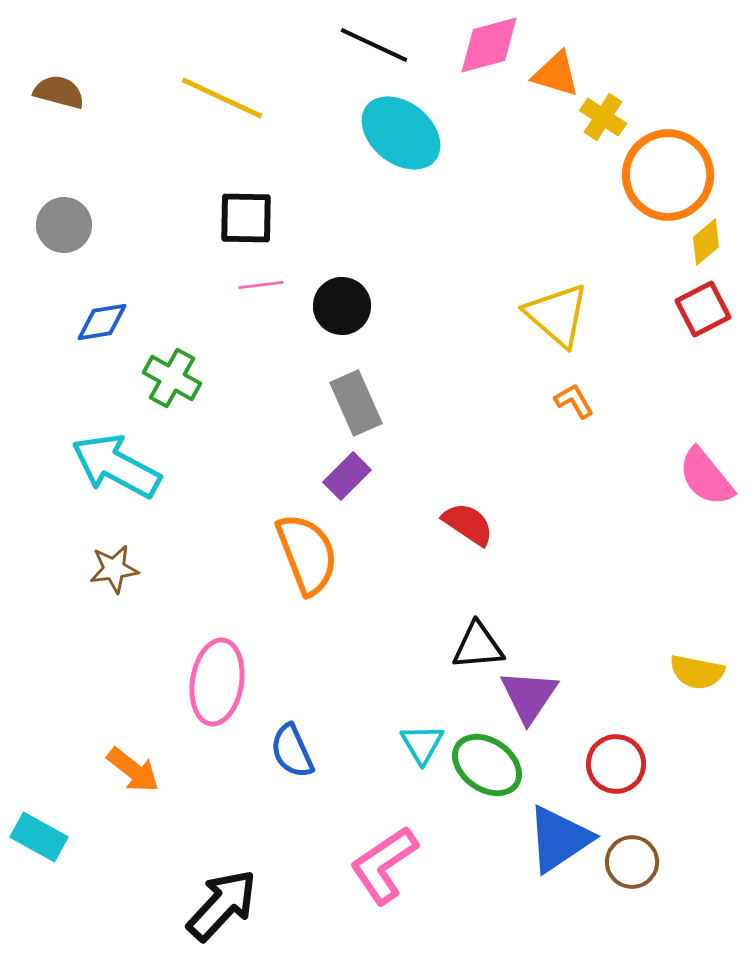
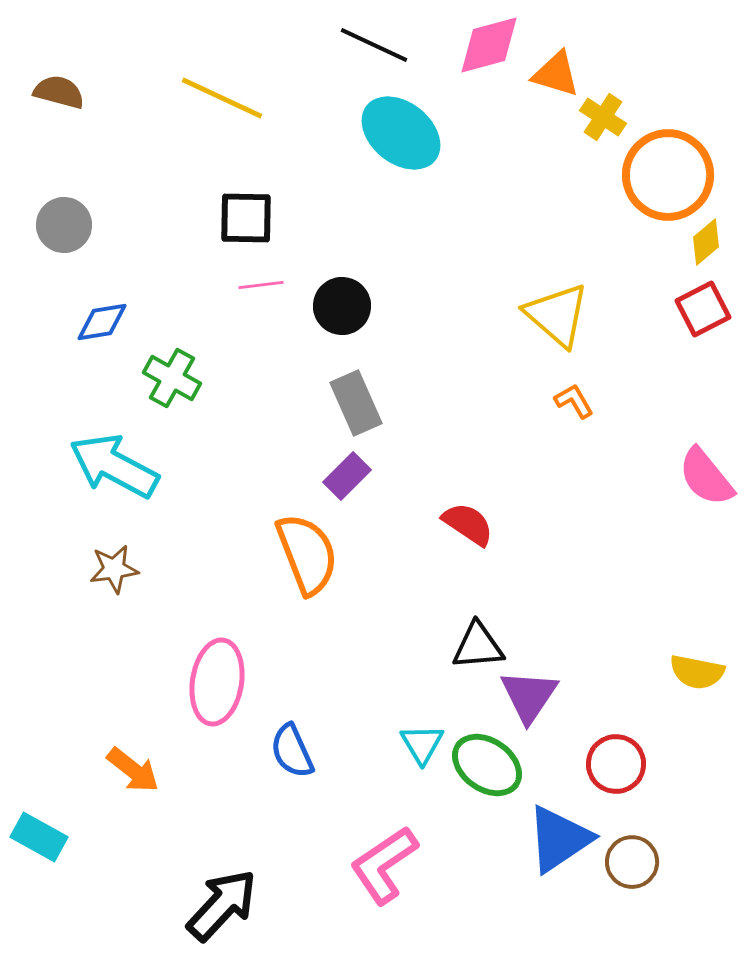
cyan arrow: moved 2 px left
